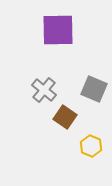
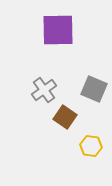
gray cross: rotated 15 degrees clockwise
yellow hexagon: rotated 15 degrees counterclockwise
